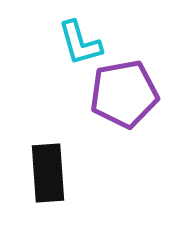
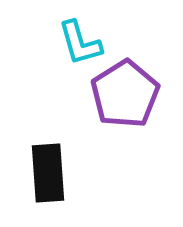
purple pentagon: moved 1 px right; rotated 22 degrees counterclockwise
